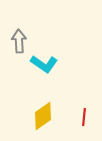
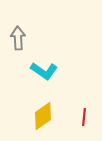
gray arrow: moved 1 px left, 3 px up
cyan L-shape: moved 7 px down
